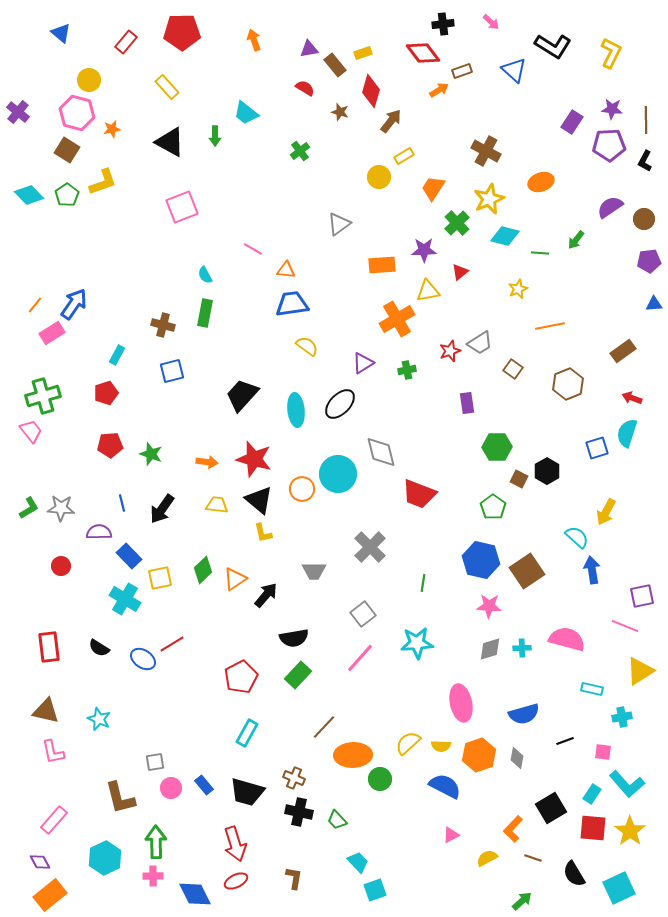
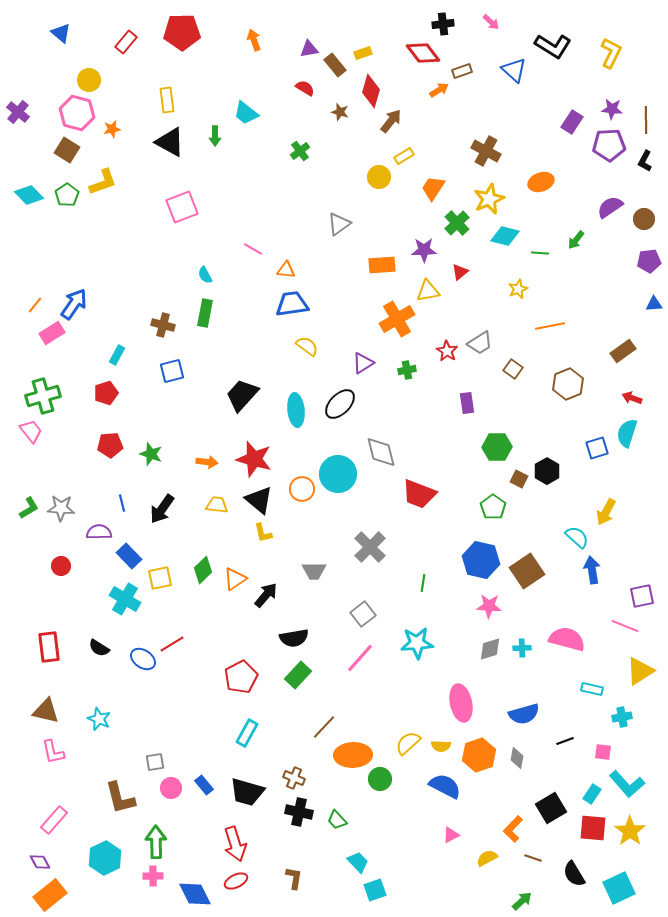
yellow rectangle at (167, 87): moved 13 px down; rotated 35 degrees clockwise
red star at (450, 351): moved 3 px left; rotated 20 degrees counterclockwise
